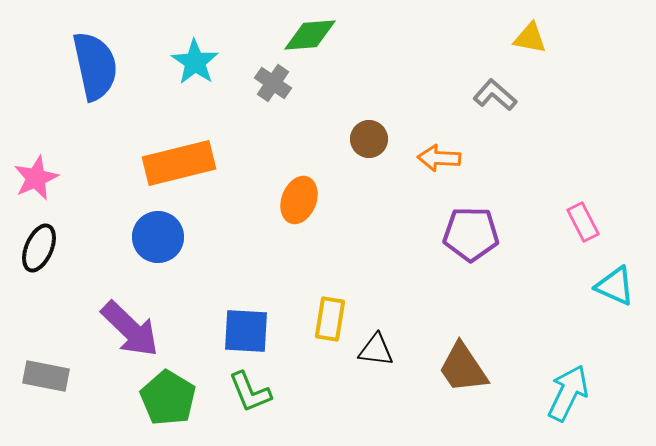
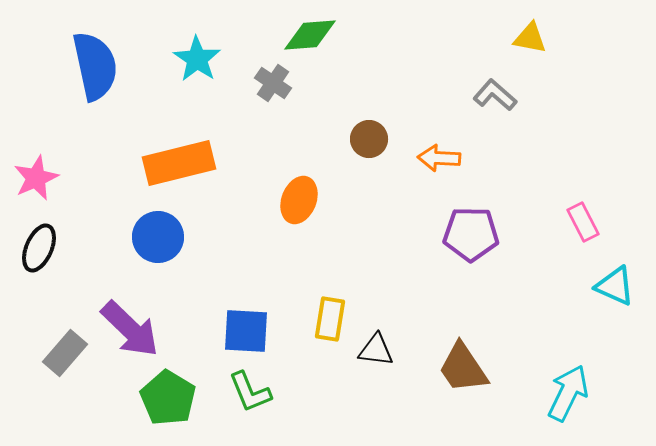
cyan star: moved 2 px right, 3 px up
gray rectangle: moved 19 px right, 23 px up; rotated 60 degrees counterclockwise
